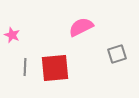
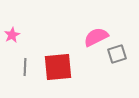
pink semicircle: moved 15 px right, 10 px down
pink star: rotated 21 degrees clockwise
red square: moved 3 px right, 1 px up
